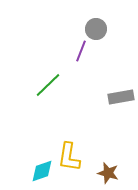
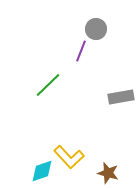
yellow L-shape: rotated 52 degrees counterclockwise
